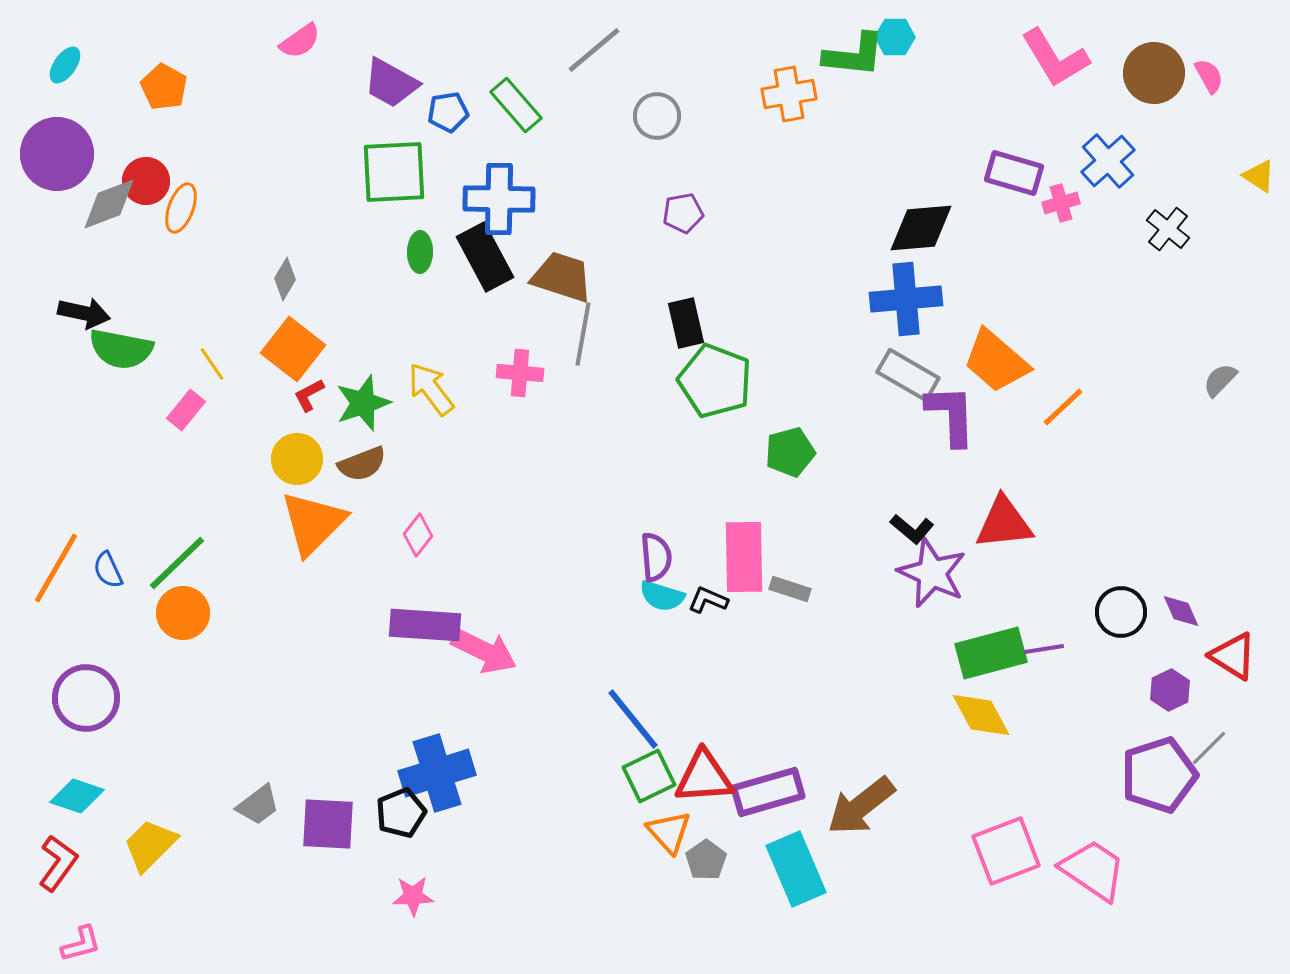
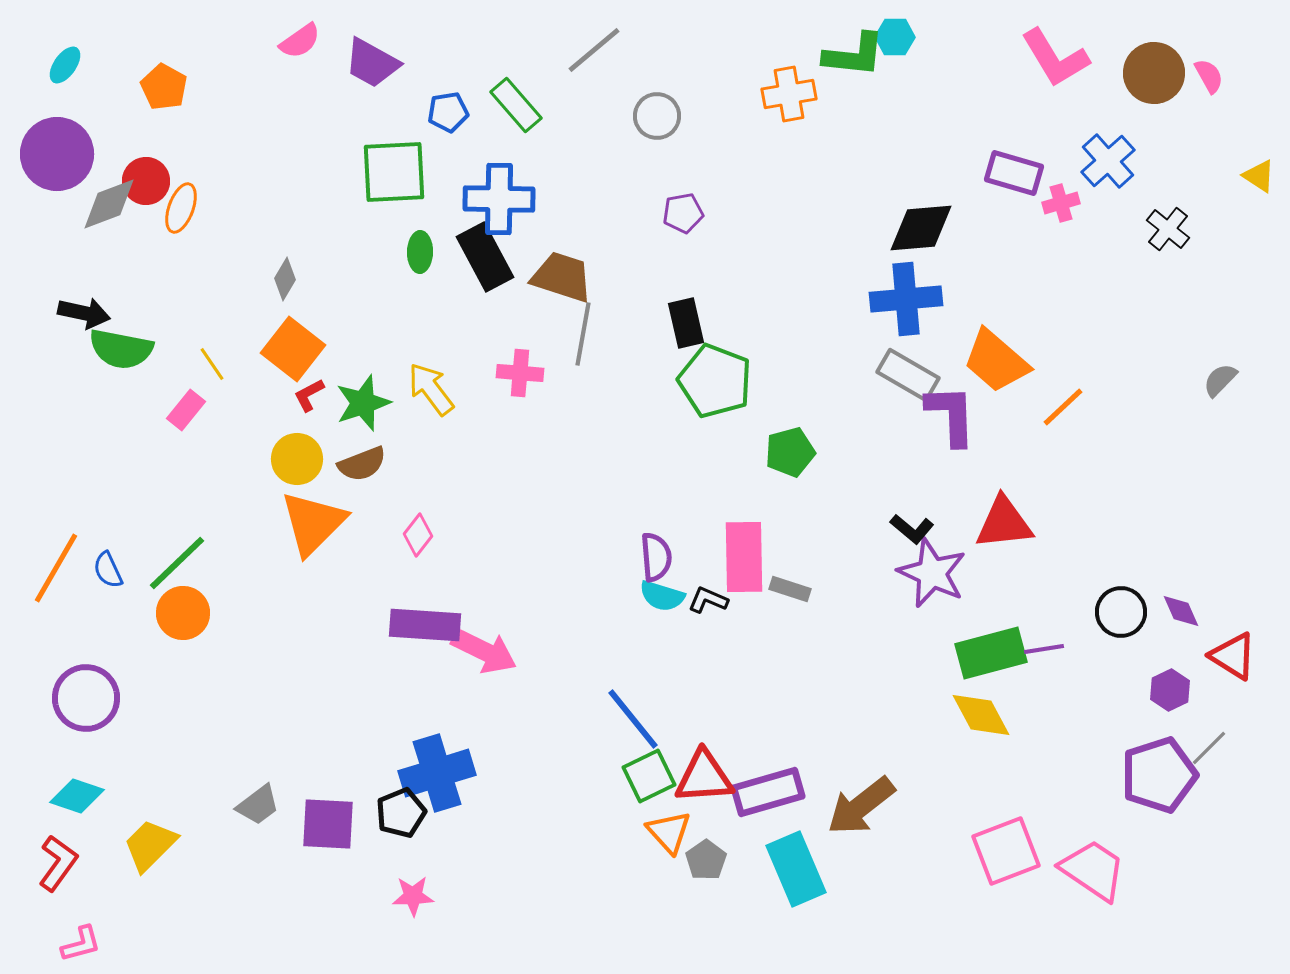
purple trapezoid at (391, 83): moved 19 px left, 20 px up
